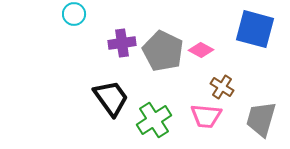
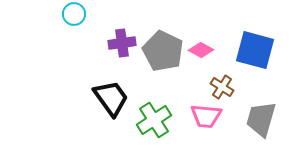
blue square: moved 21 px down
